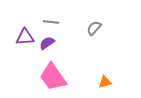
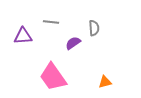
gray semicircle: rotated 133 degrees clockwise
purple triangle: moved 2 px left, 1 px up
purple semicircle: moved 26 px right
